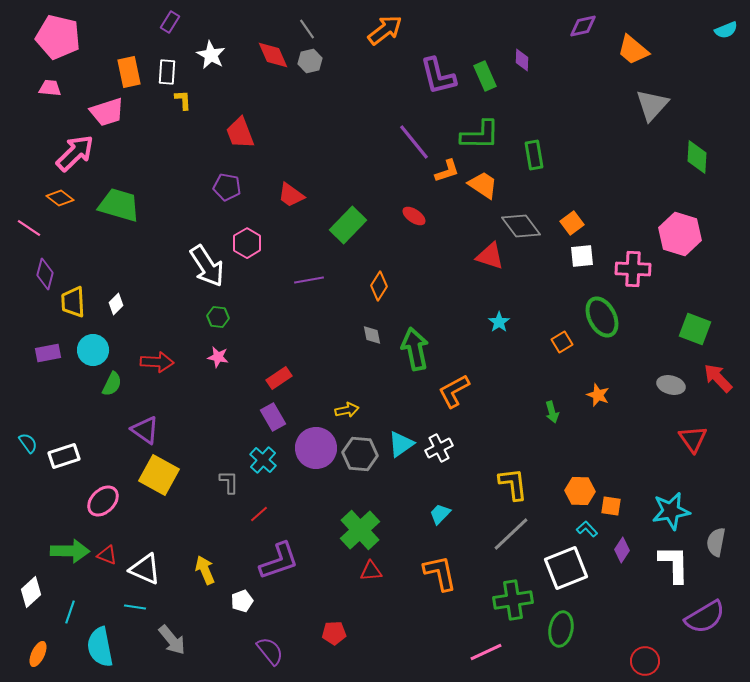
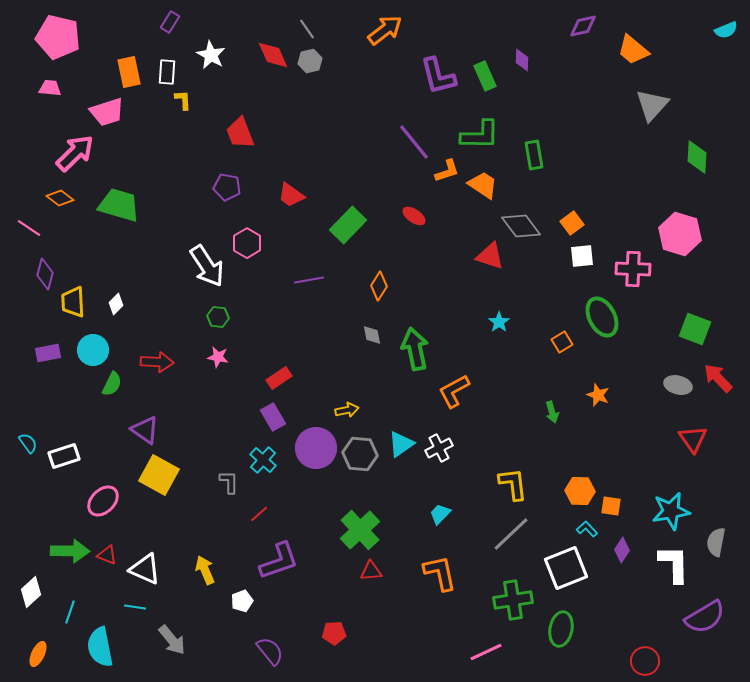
gray ellipse at (671, 385): moved 7 px right
